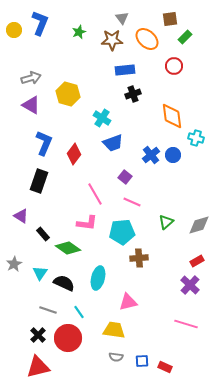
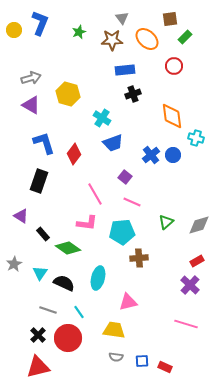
blue L-shape at (44, 143): rotated 40 degrees counterclockwise
